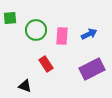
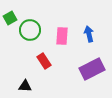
green square: rotated 24 degrees counterclockwise
green circle: moved 6 px left
blue arrow: rotated 77 degrees counterclockwise
red rectangle: moved 2 px left, 3 px up
black triangle: rotated 16 degrees counterclockwise
